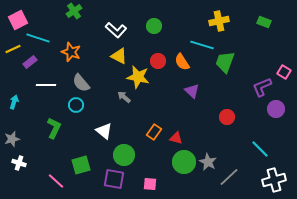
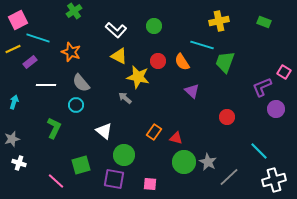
gray arrow at (124, 97): moved 1 px right, 1 px down
cyan line at (260, 149): moved 1 px left, 2 px down
